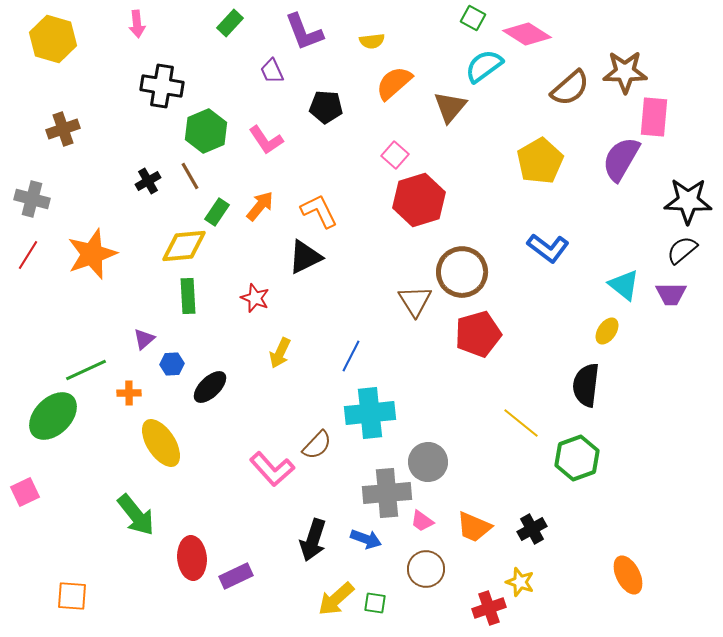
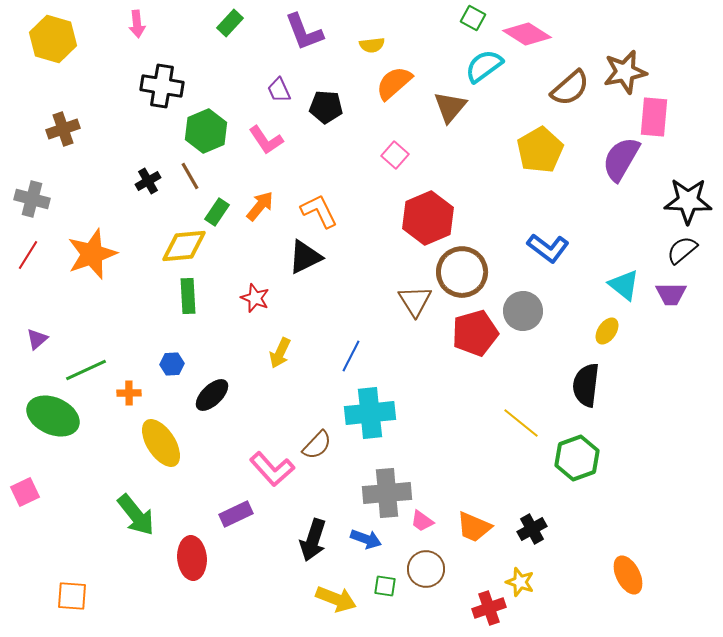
yellow semicircle at (372, 41): moved 4 px down
purple trapezoid at (272, 71): moved 7 px right, 19 px down
brown star at (625, 72): rotated 12 degrees counterclockwise
yellow pentagon at (540, 161): moved 11 px up
red hexagon at (419, 200): moved 9 px right, 18 px down; rotated 6 degrees counterclockwise
red pentagon at (478, 334): moved 3 px left, 1 px up
purple triangle at (144, 339): moved 107 px left
black ellipse at (210, 387): moved 2 px right, 8 px down
green ellipse at (53, 416): rotated 69 degrees clockwise
gray circle at (428, 462): moved 95 px right, 151 px up
purple rectangle at (236, 576): moved 62 px up
yellow arrow at (336, 599): rotated 117 degrees counterclockwise
green square at (375, 603): moved 10 px right, 17 px up
